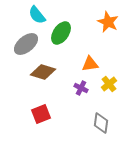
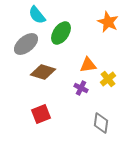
orange triangle: moved 2 px left, 1 px down
yellow cross: moved 1 px left, 5 px up
